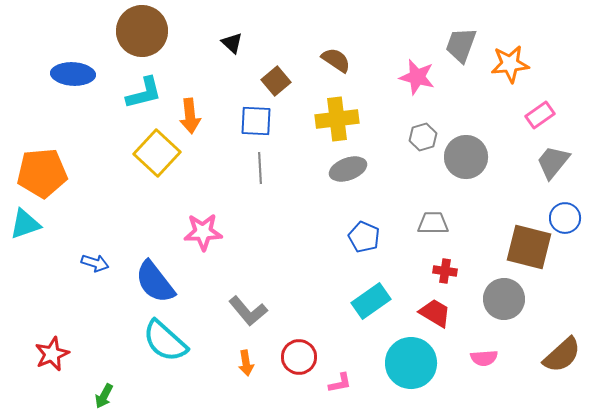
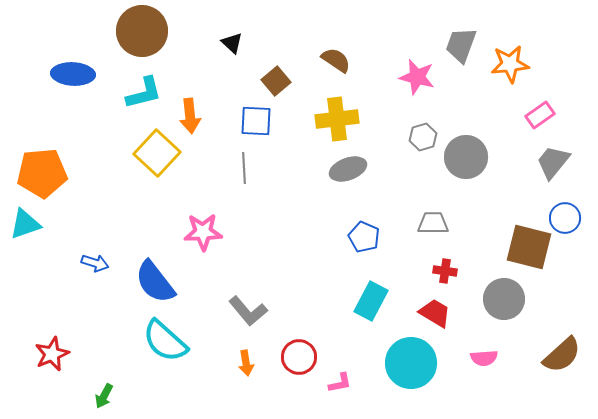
gray line at (260, 168): moved 16 px left
cyan rectangle at (371, 301): rotated 27 degrees counterclockwise
